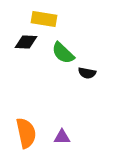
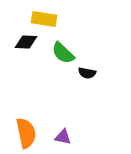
purple triangle: moved 1 px right; rotated 12 degrees clockwise
